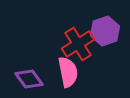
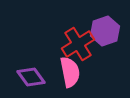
pink semicircle: moved 2 px right
purple diamond: moved 2 px right, 2 px up
